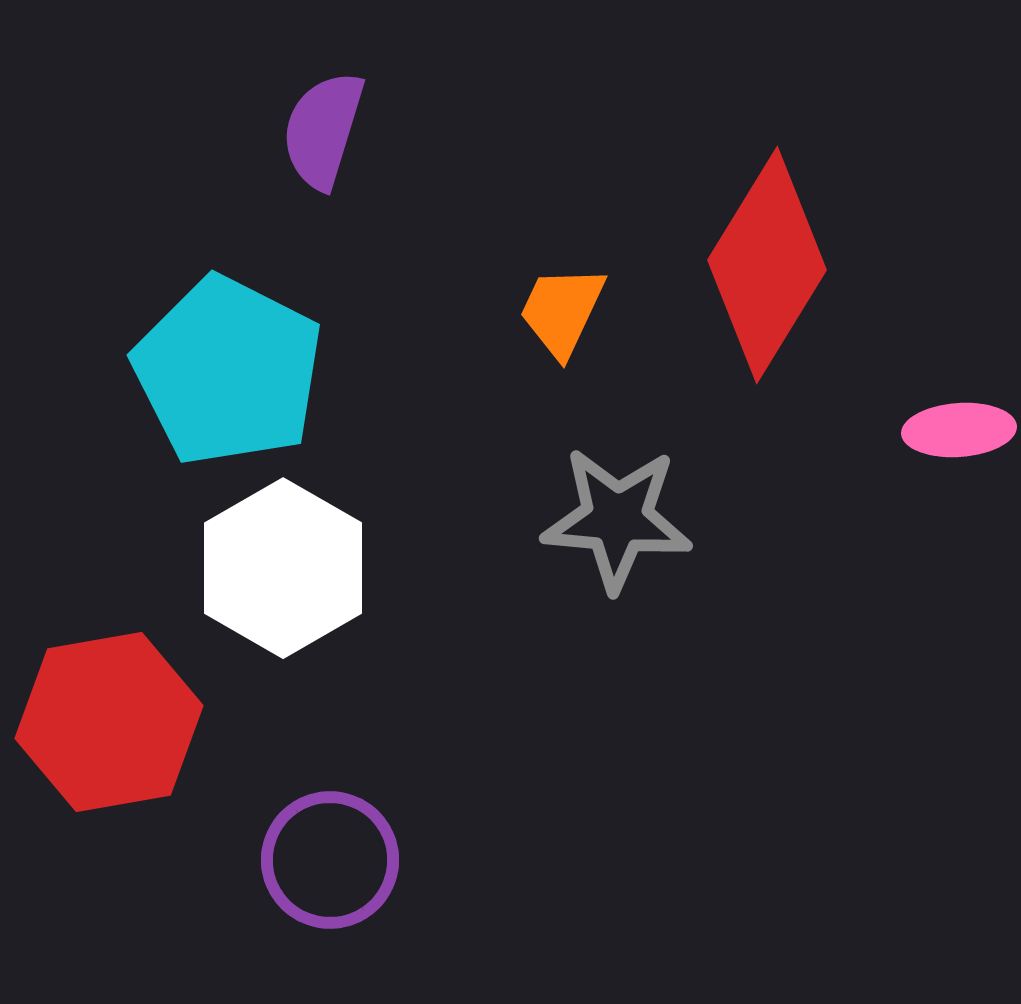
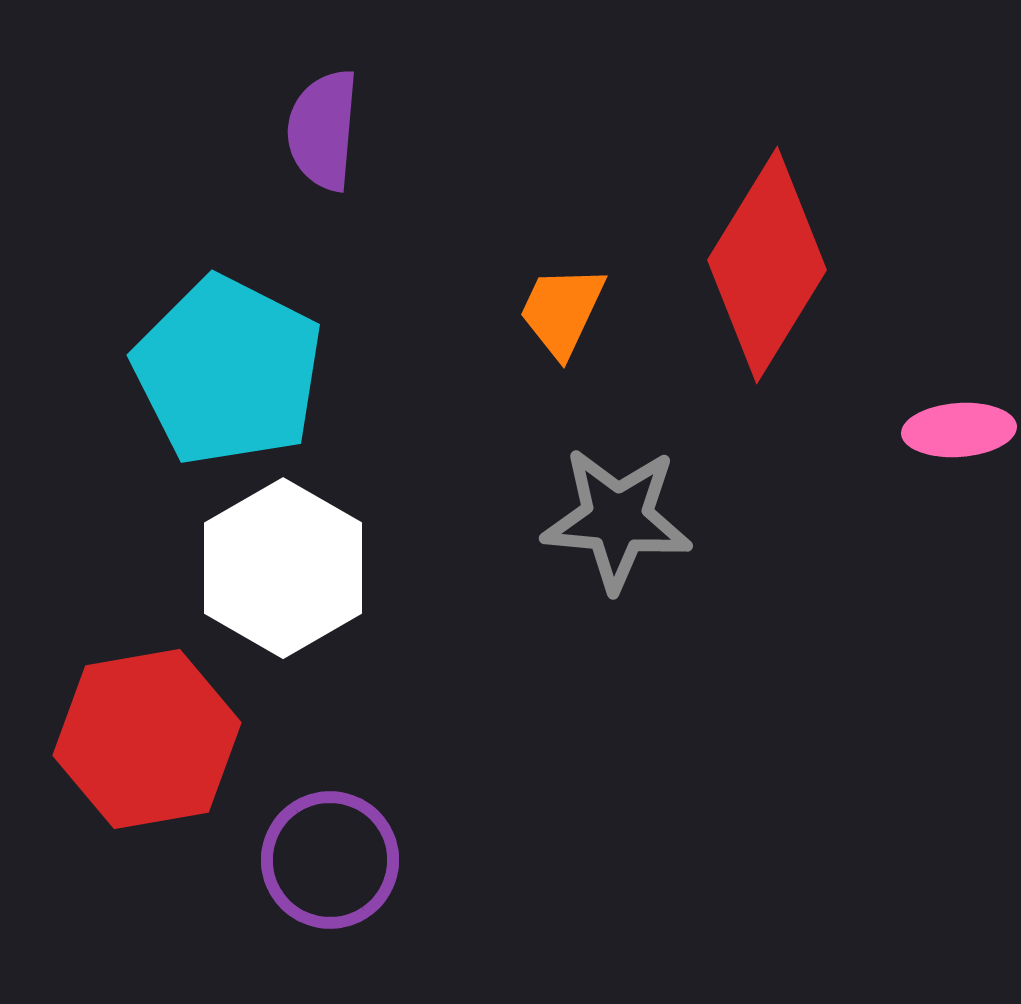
purple semicircle: rotated 12 degrees counterclockwise
red hexagon: moved 38 px right, 17 px down
